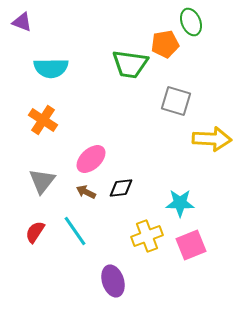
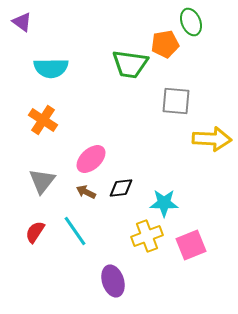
purple triangle: rotated 15 degrees clockwise
gray square: rotated 12 degrees counterclockwise
cyan star: moved 16 px left
